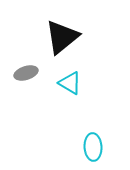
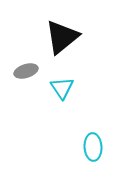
gray ellipse: moved 2 px up
cyan triangle: moved 8 px left, 5 px down; rotated 25 degrees clockwise
